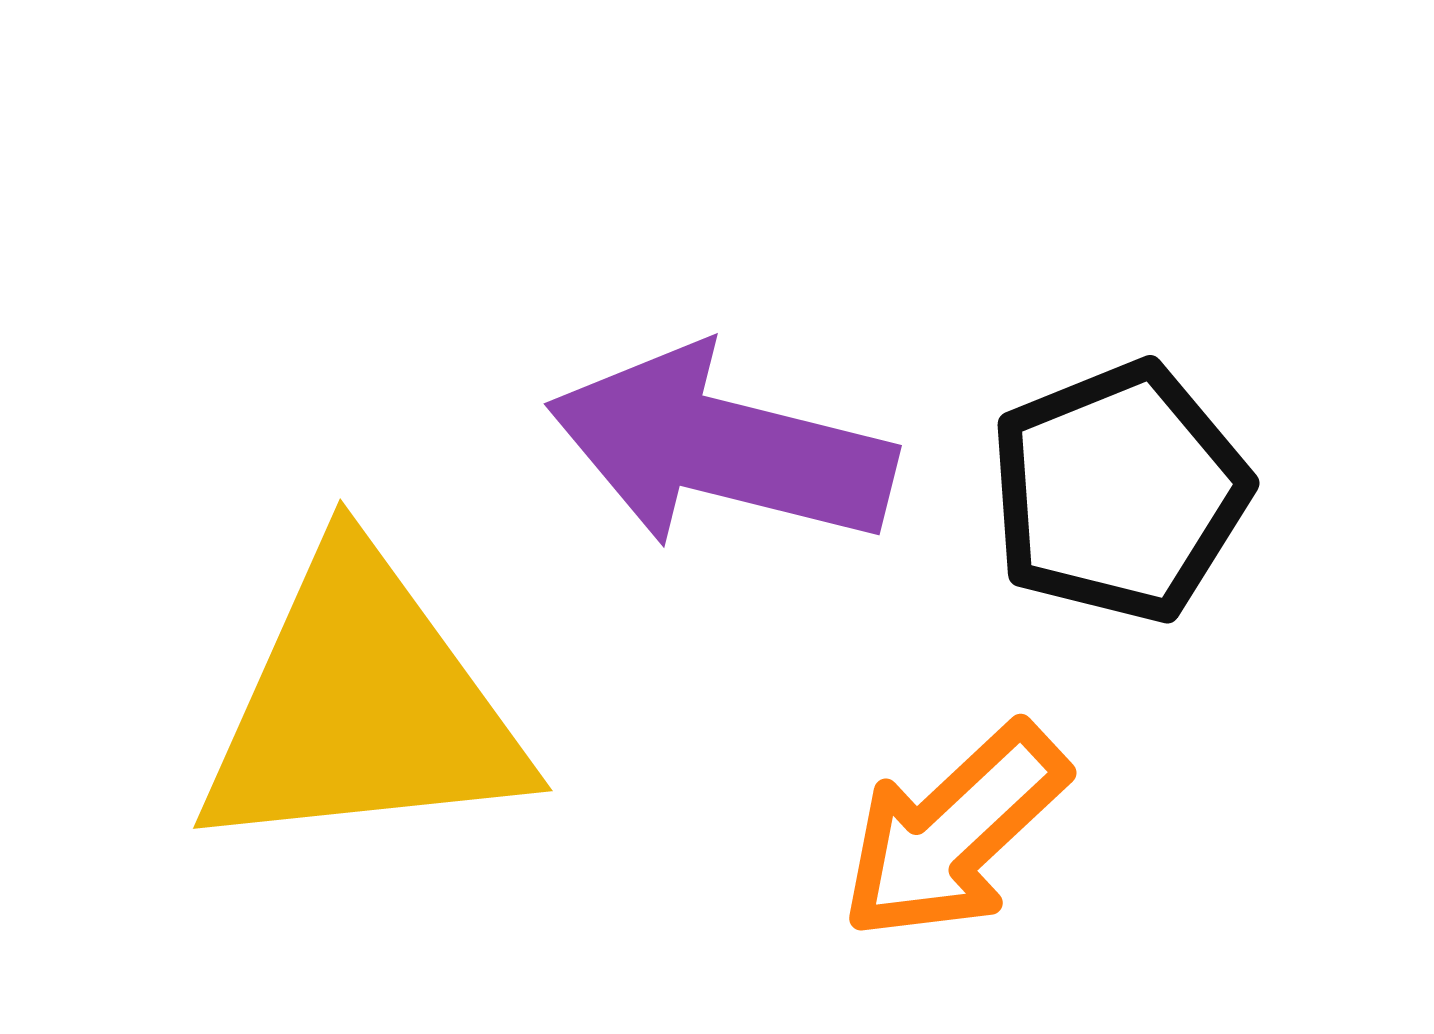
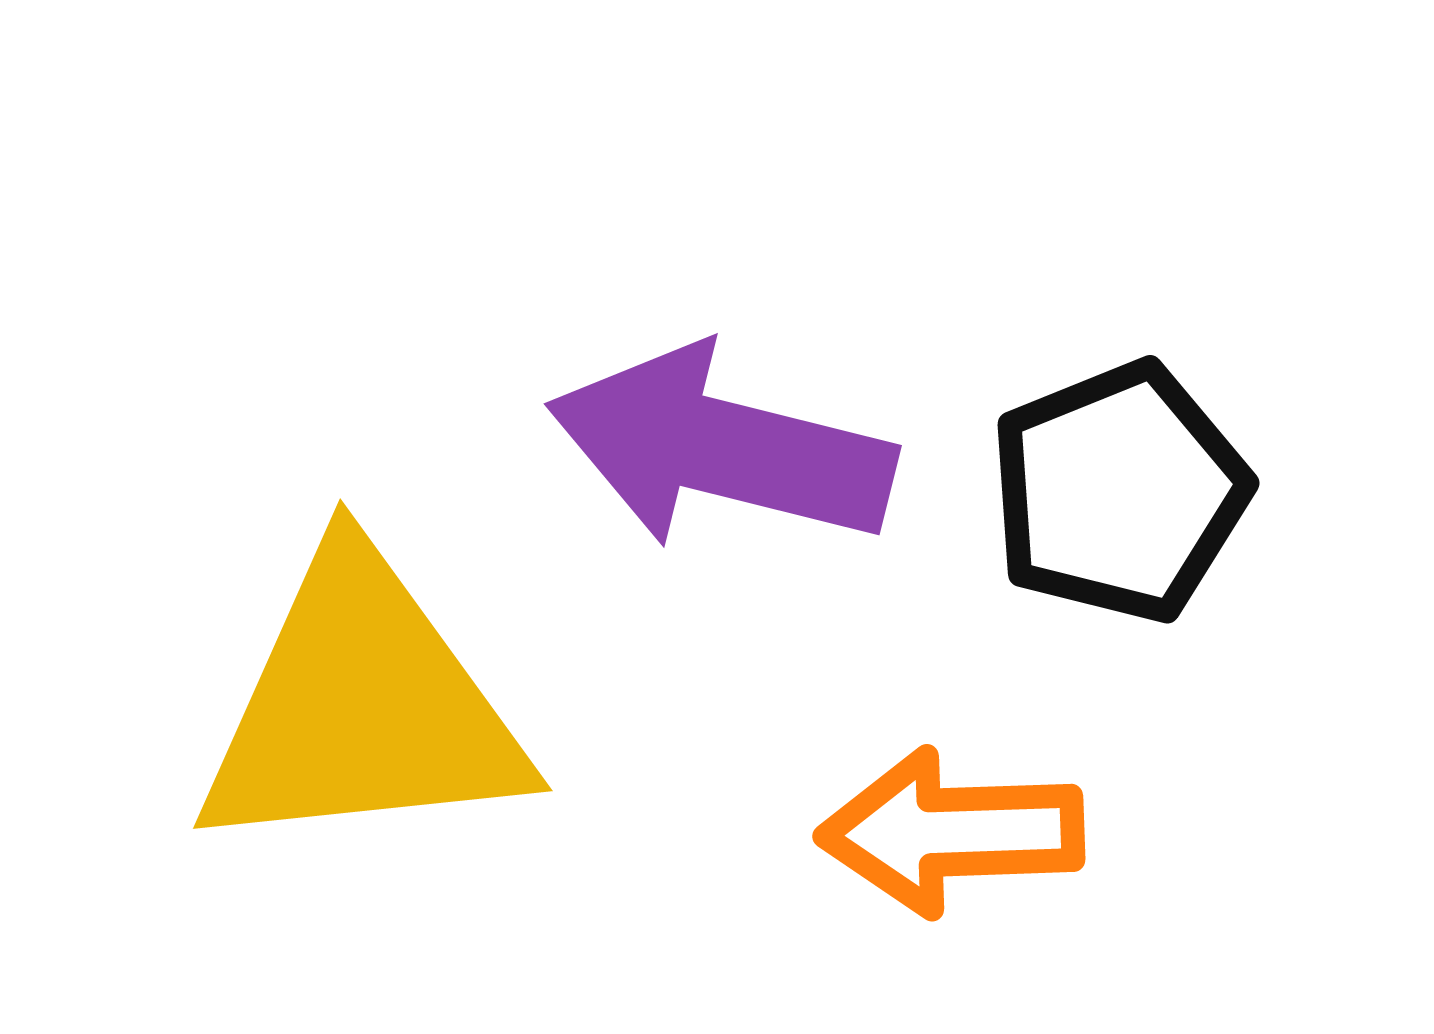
orange arrow: moved 3 px left; rotated 41 degrees clockwise
